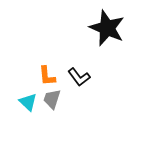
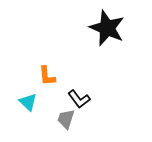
black L-shape: moved 22 px down
gray trapezoid: moved 14 px right, 20 px down
